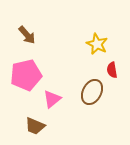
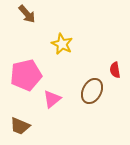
brown arrow: moved 21 px up
yellow star: moved 35 px left
red semicircle: moved 3 px right
brown ellipse: moved 1 px up
brown trapezoid: moved 15 px left
